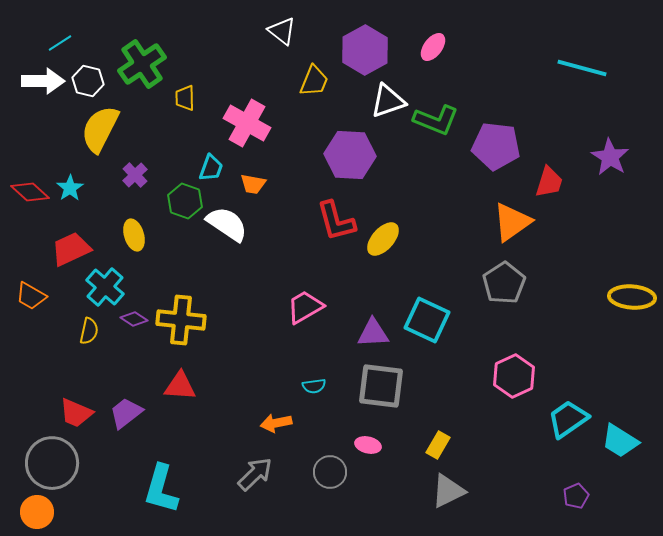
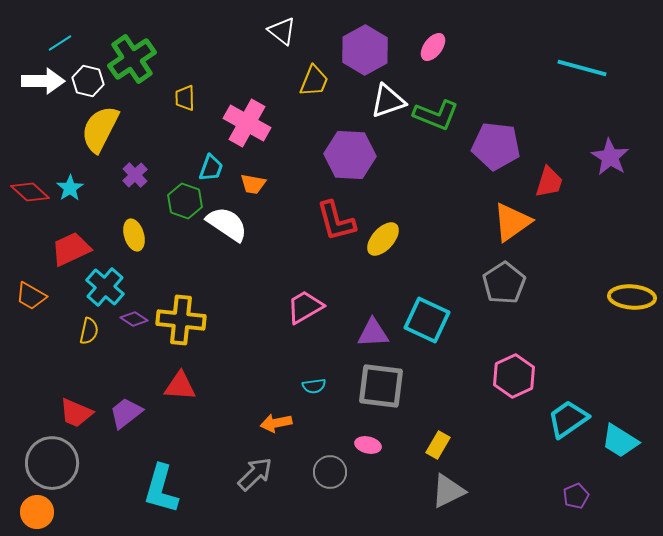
green cross at (142, 64): moved 10 px left, 5 px up
green L-shape at (436, 120): moved 5 px up
